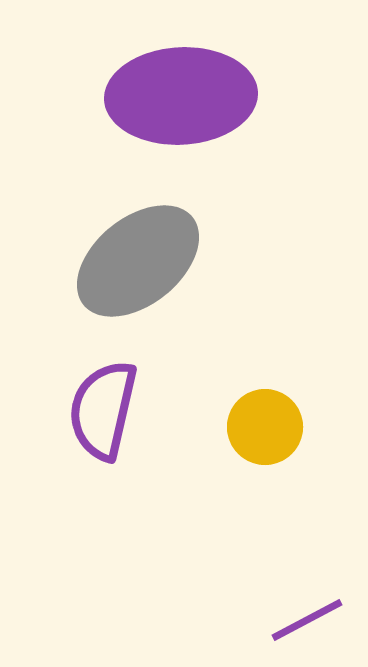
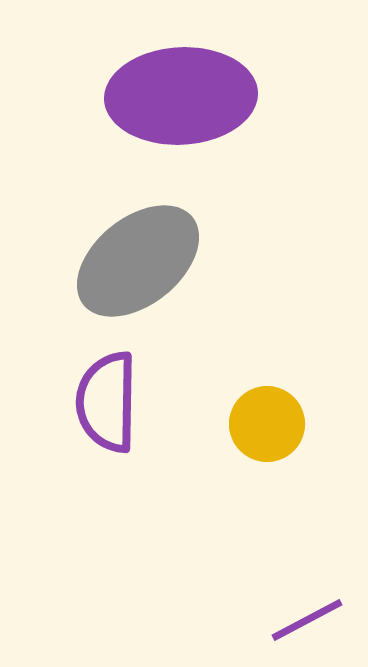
purple semicircle: moved 4 px right, 8 px up; rotated 12 degrees counterclockwise
yellow circle: moved 2 px right, 3 px up
